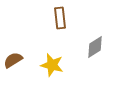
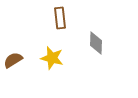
gray diamond: moved 1 px right, 4 px up; rotated 55 degrees counterclockwise
yellow star: moved 7 px up
